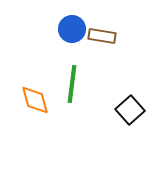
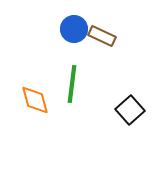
blue circle: moved 2 px right
brown rectangle: rotated 16 degrees clockwise
